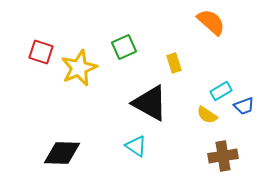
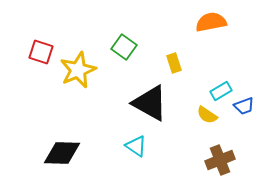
orange semicircle: rotated 52 degrees counterclockwise
green square: rotated 30 degrees counterclockwise
yellow star: moved 1 px left, 2 px down
brown cross: moved 3 px left, 4 px down; rotated 12 degrees counterclockwise
